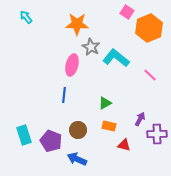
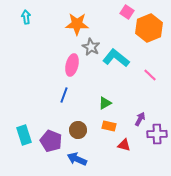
cyan arrow: rotated 32 degrees clockwise
blue line: rotated 14 degrees clockwise
